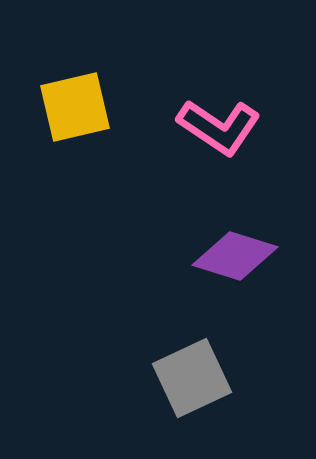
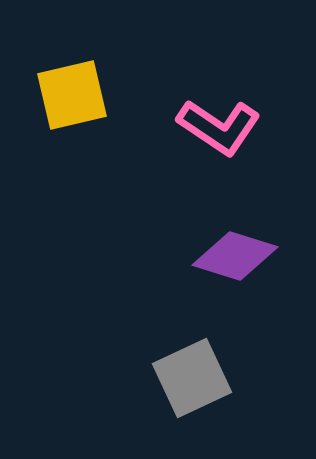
yellow square: moved 3 px left, 12 px up
